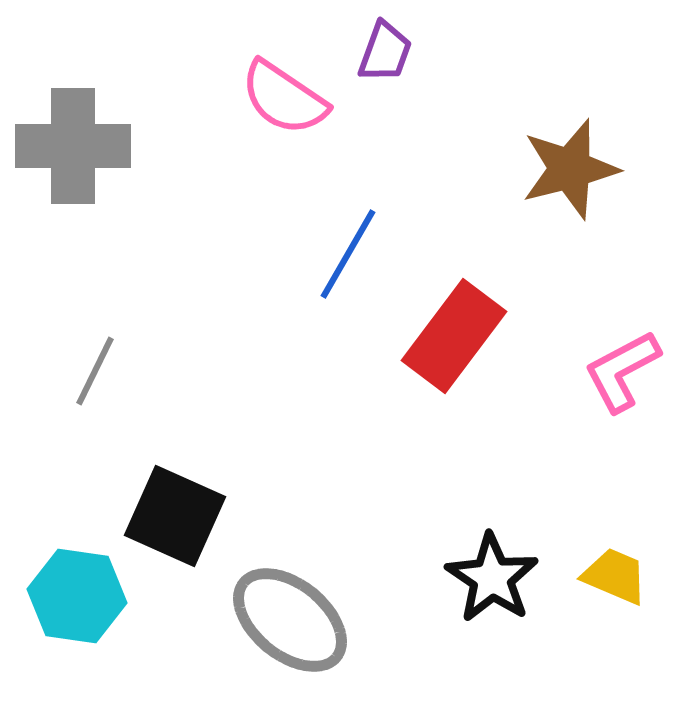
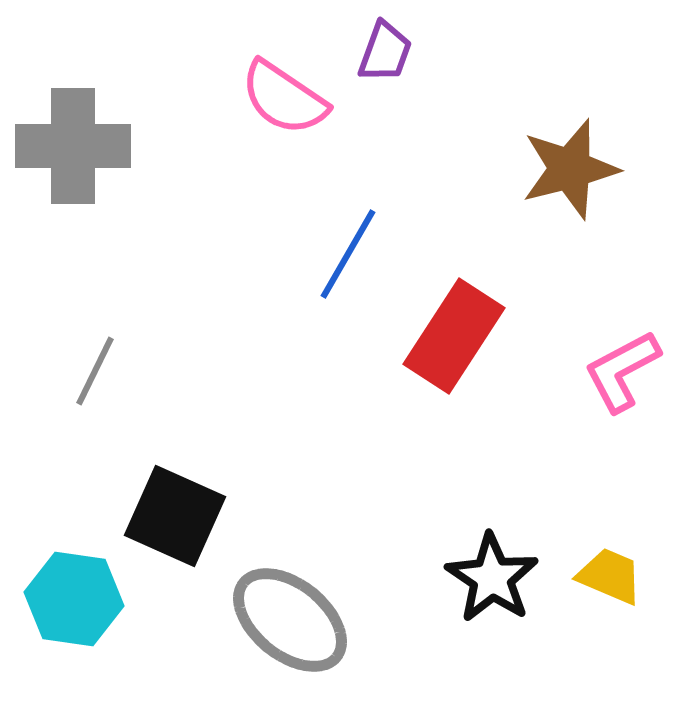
red rectangle: rotated 4 degrees counterclockwise
yellow trapezoid: moved 5 px left
cyan hexagon: moved 3 px left, 3 px down
